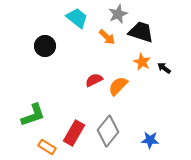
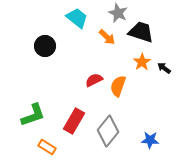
gray star: moved 1 px up; rotated 24 degrees counterclockwise
orange star: rotated 12 degrees clockwise
orange semicircle: rotated 25 degrees counterclockwise
red rectangle: moved 12 px up
